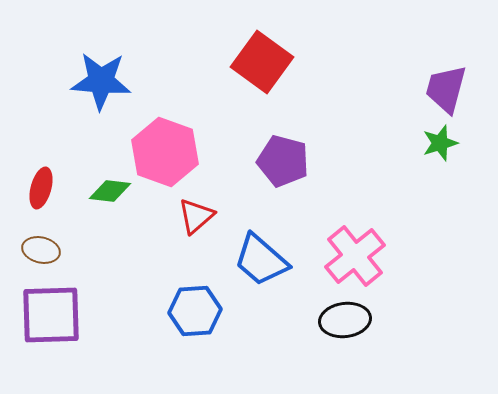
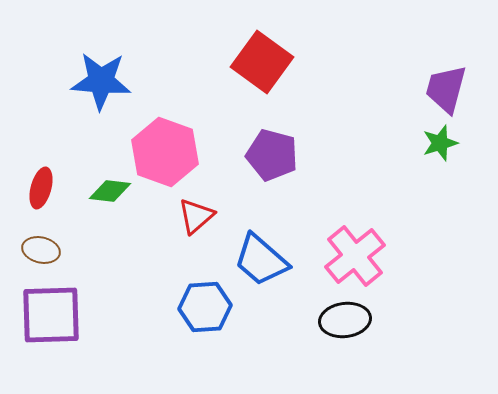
purple pentagon: moved 11 px left, 6 px up
blue hexagon: moved 10 px right, 4 px up
